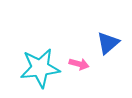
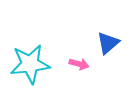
cyan star: moved 10 px left, 4 px up
